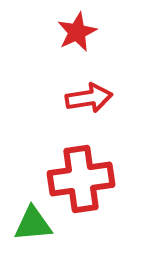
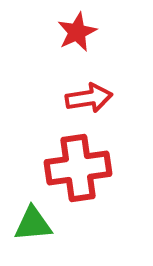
red cross: moved 3 px left, 11 px up
